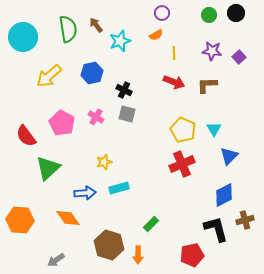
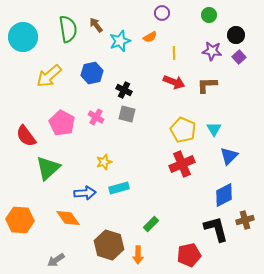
black circle: moved 22 px down
orange semicircle: moved 6 px left, 2 px down
red pentagon: moved 3 px left
